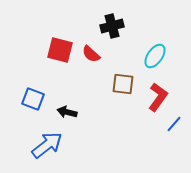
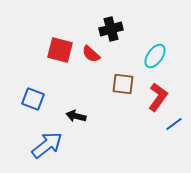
black cross: moved 1 px left, 3 px down
black arrow: moved 9 px right, 4 px down
blue line: rotated 12 degrees clockwise
